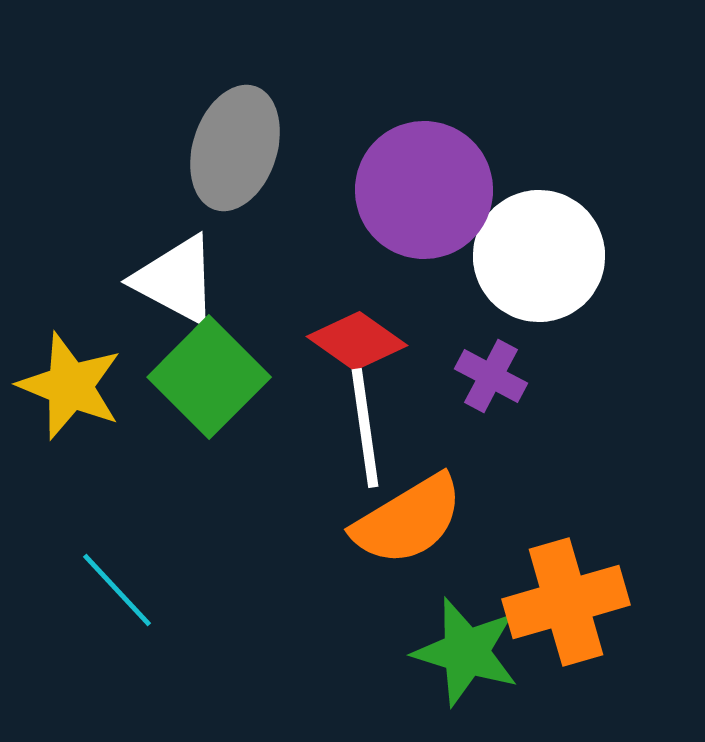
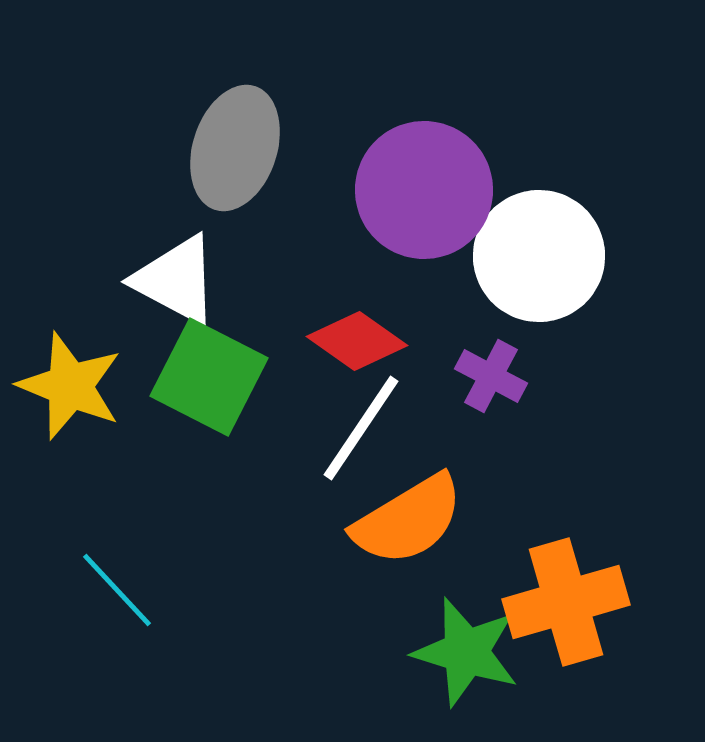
green square: rotated 18 degrees counterclockwise
white line: moved 4 px left; rotated 42 degrees clockwise
